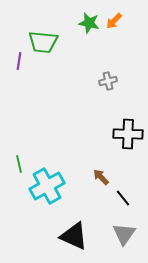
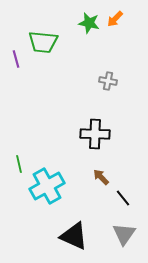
orange arrow: moved 1 px right, 2 px up
purple line: moved 3 px left, 2 px up; rotated 24 degrees counterclockwise
gray cross: rotated 24 degrees clockwise
black cross: moved 33 px left
